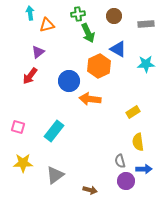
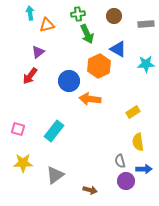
green arrow: moved 1 px left, 1 px down
pink square: moved 2 px down
